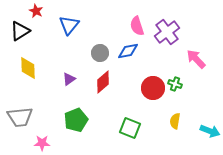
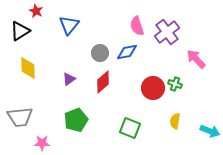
blue diamond: moved 1 px left, 1 px down
